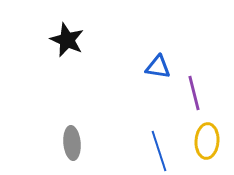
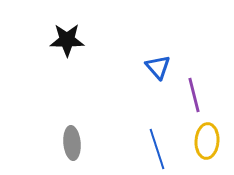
black star: rotated 24 degrees counterclockwise
blue triangle: rotated 40 degrees clockwise
purple line: moved 2 px down
blue line: moved 2 px left, 2 px up
